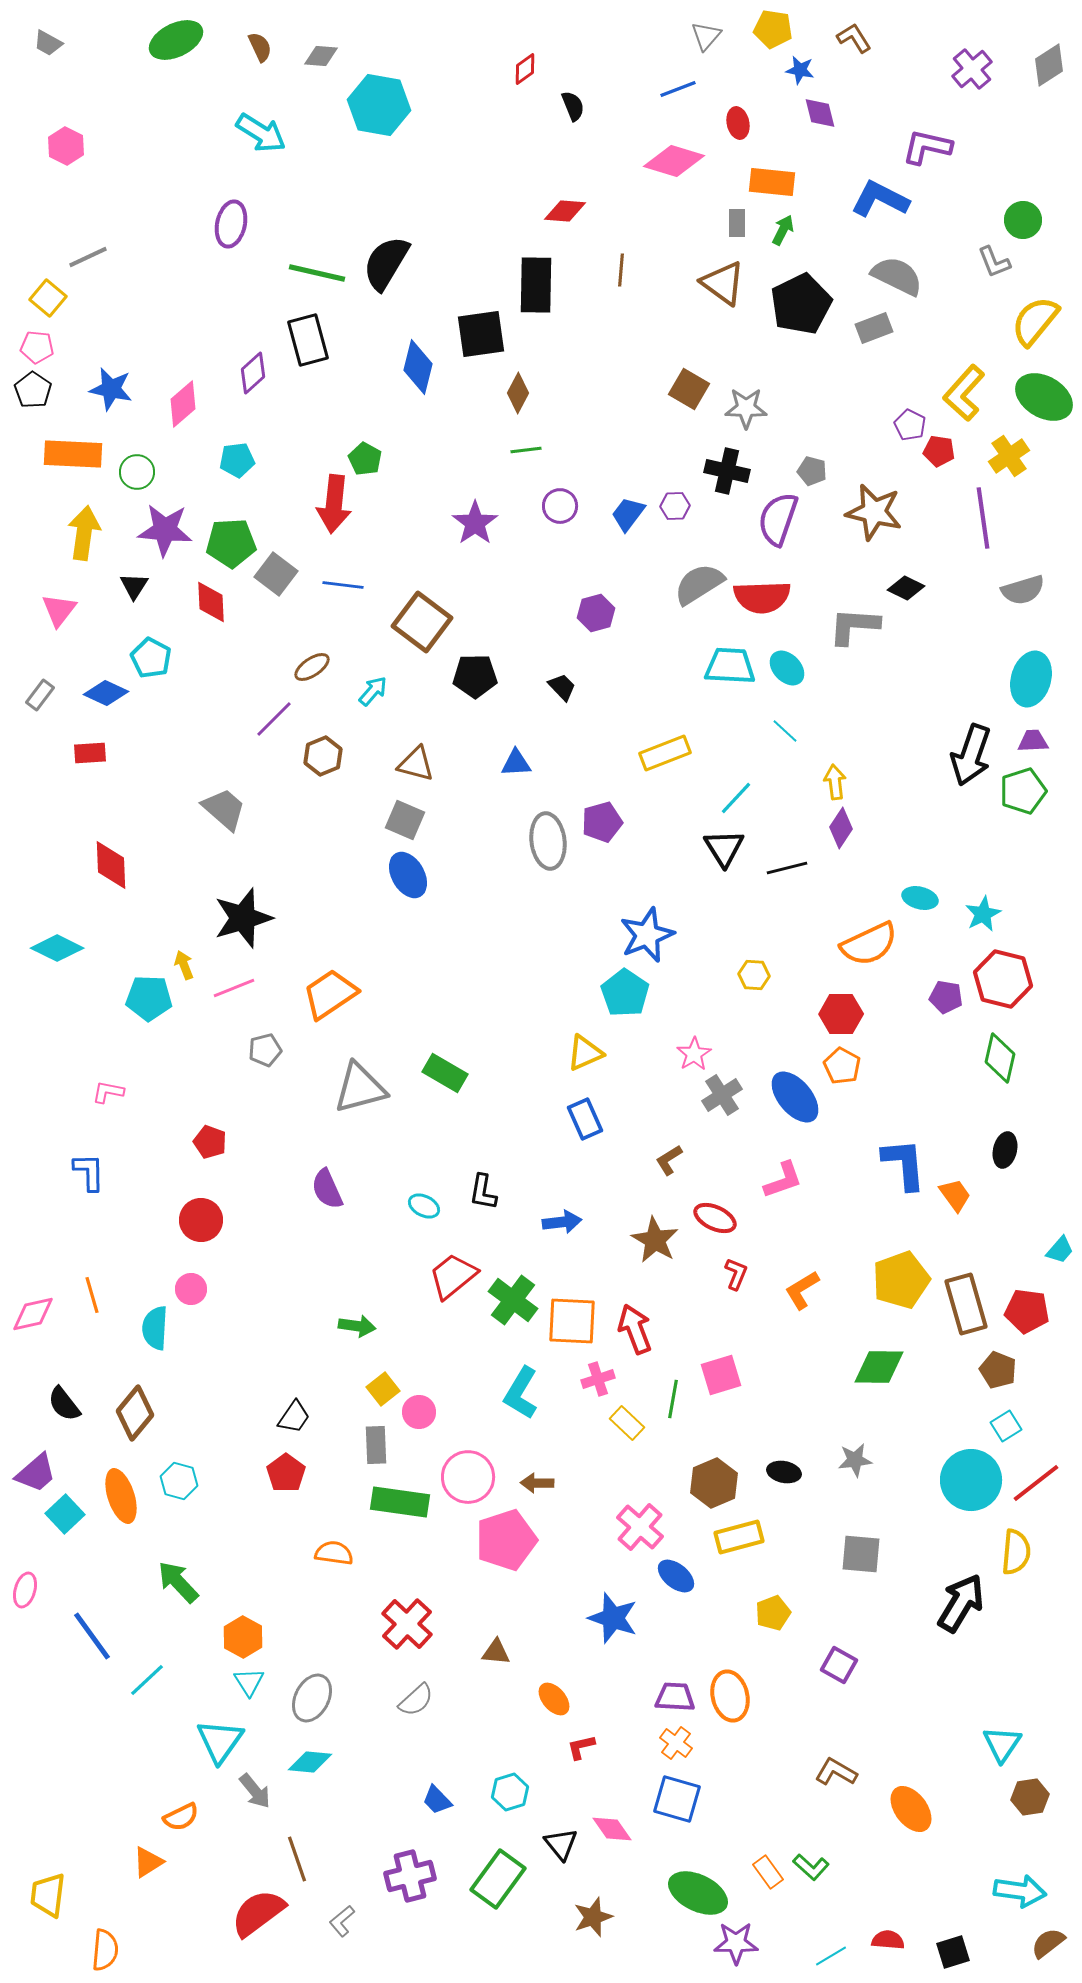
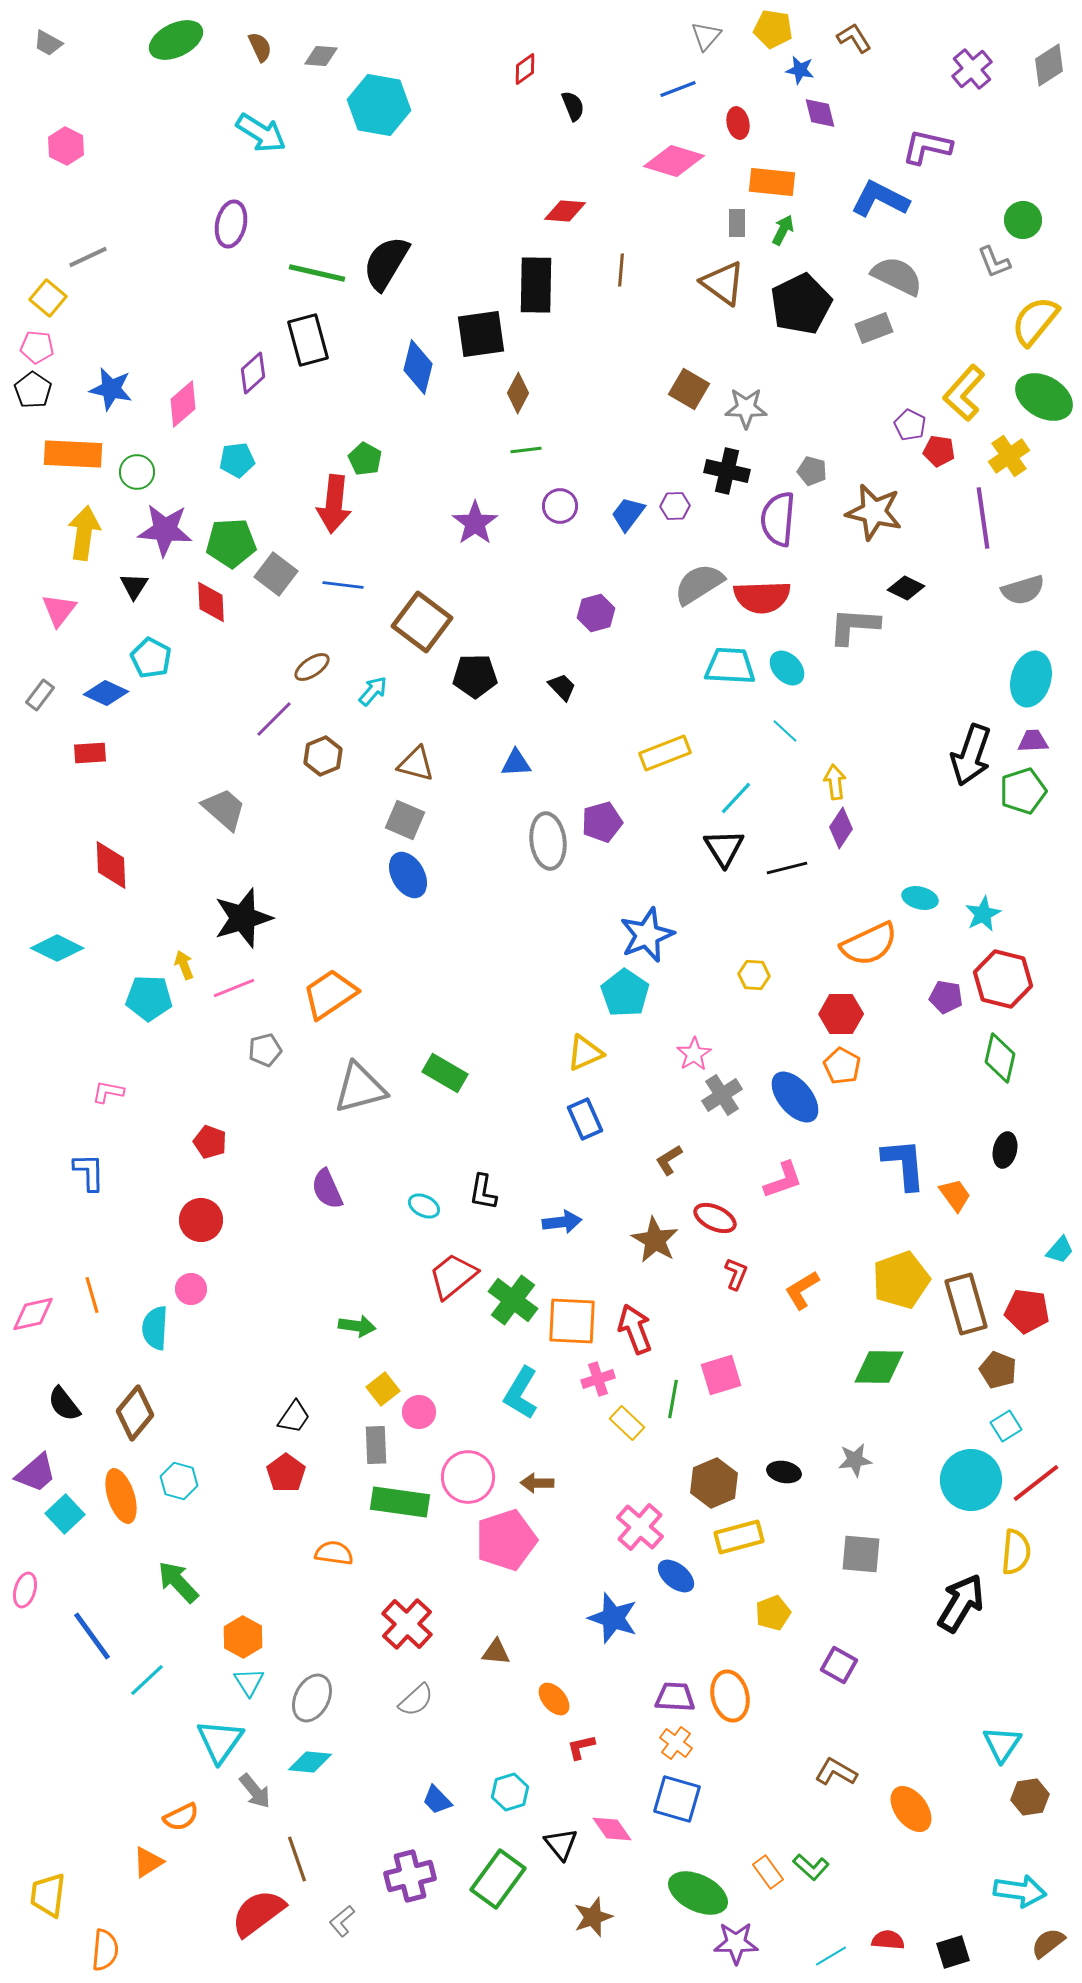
purple semicircle at (778, 519): rotated 14 degrees counterclockwise
